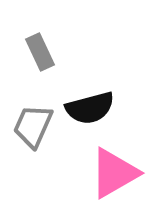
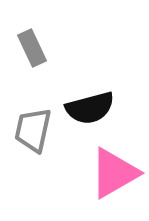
gray rectangle: moved 8 px left, 4 px up
gray trapezoid: moved 4 px down; rotated 12 degrees counterclockwise
